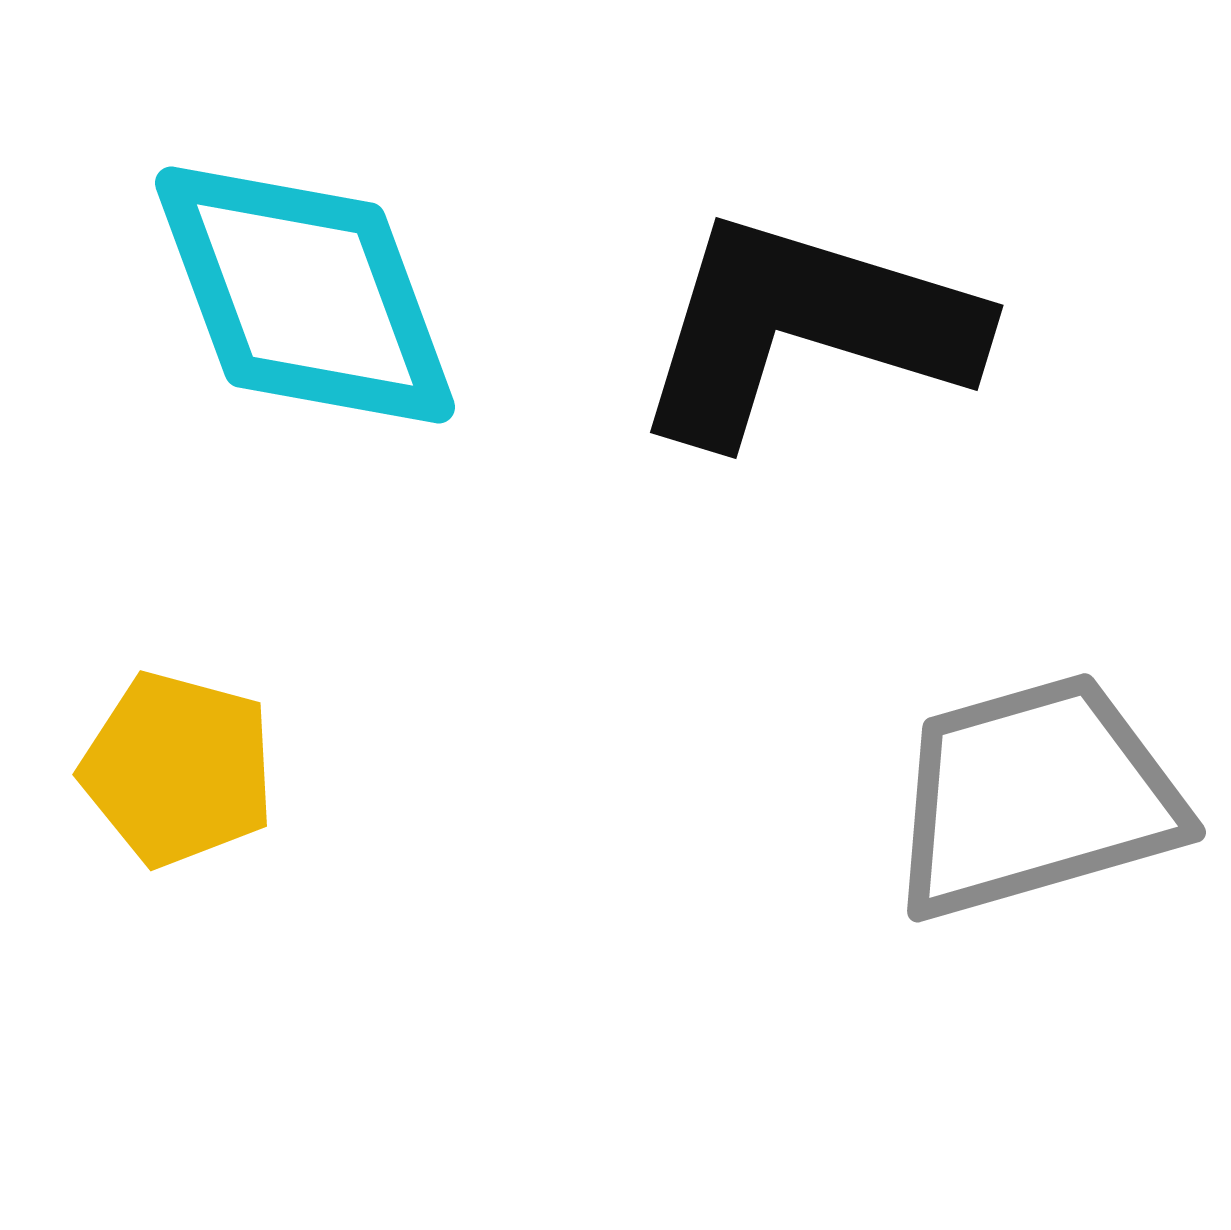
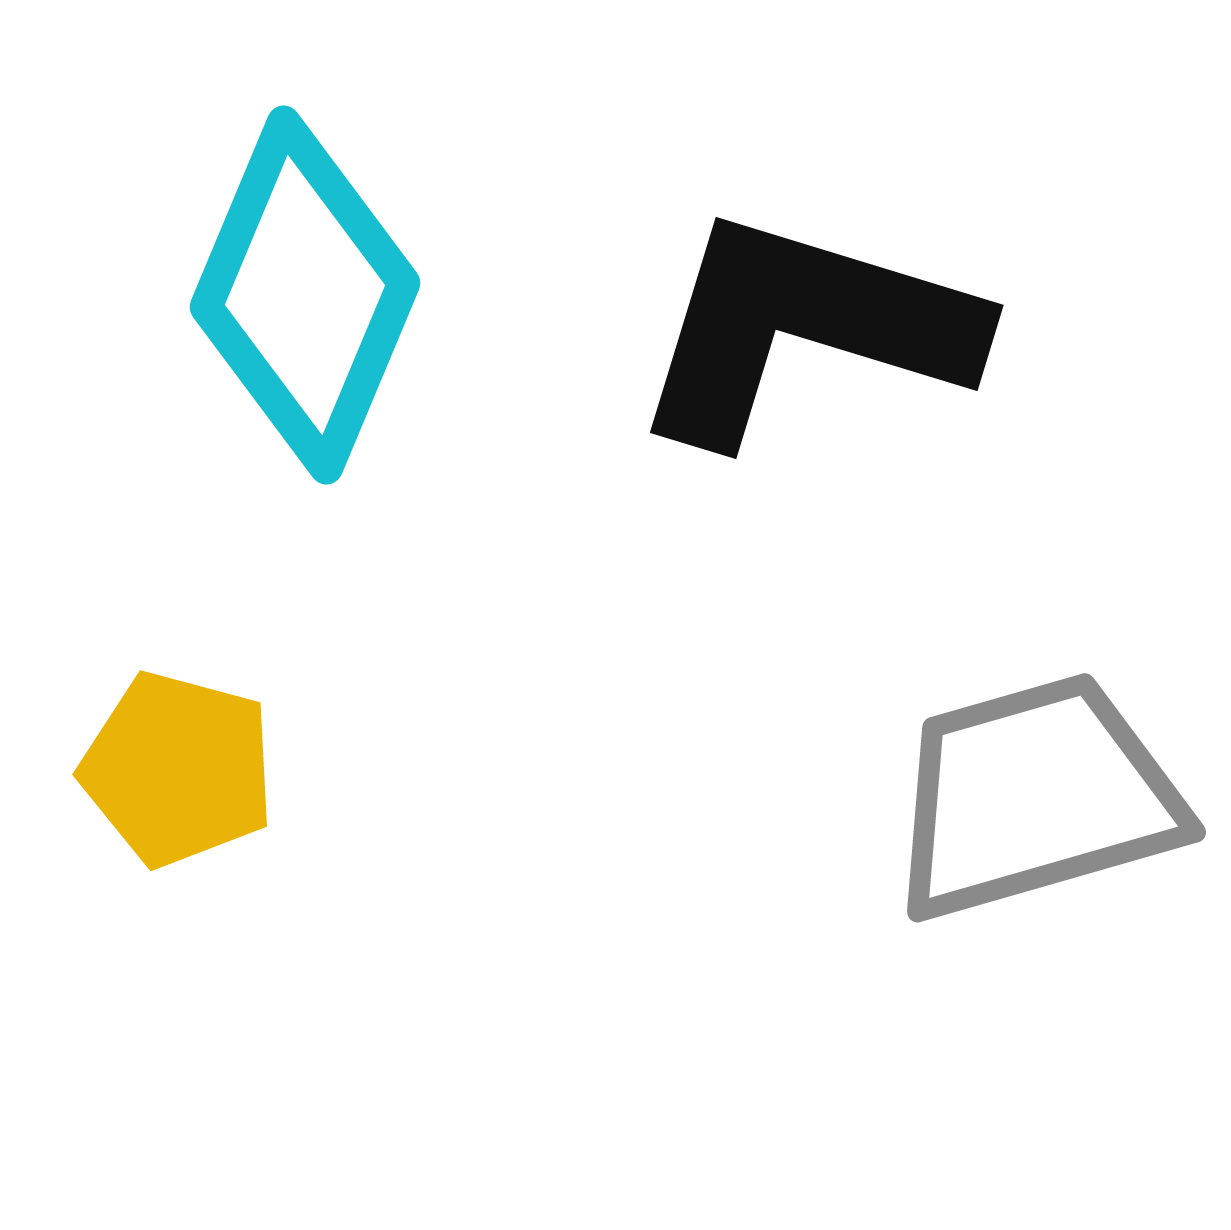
cyan diamond: rotated 43 degrees clockwise
